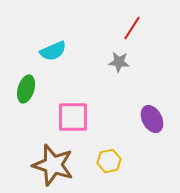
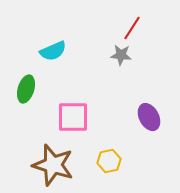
gray star: moved 2 px right, 7 px up
purple ellipse: moved 3 px left, 2 px up
